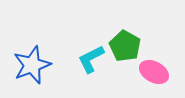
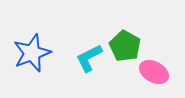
cyan L-shape: moved 2 px left, 1 px up
blue star: moved 12 px up
